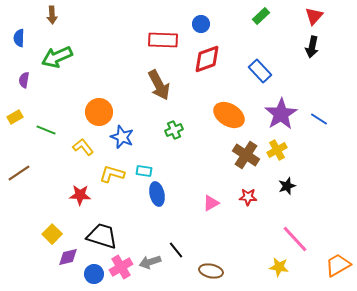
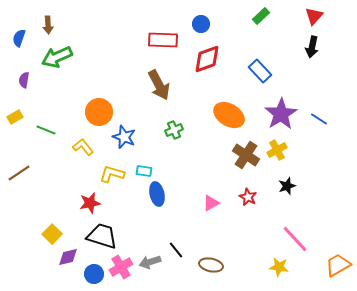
brown arrow at (52, 15): moved 4 px left, 10 px down
blue semicircle at (19, 38): rotated 18 degrees clockwise
blue star at (122, 137): moved 2 px right
red star at (80, 195): moved 10 px right, 8 px down; rotated 15 degrees counterclockwise
red star at (248, 197): rotated 24 degrees clockwise
brown ellipse at (211, 271): moved 6 px up
